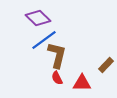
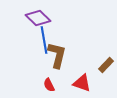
blue line: rotated 64 degrees counterclockwise
red semicircle: moved 8 px left, 7 px down
red triangle: rotated 18 degrees clockwise
